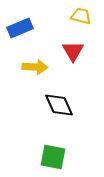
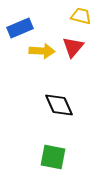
red triangle: moved 4 px up; rotated 10 degrees clockwise
yellow arrow: moved 7 px right, 16 px up
